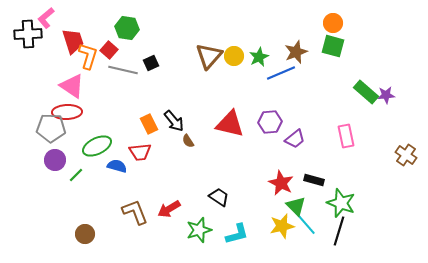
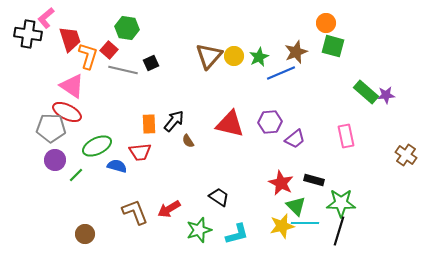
orange circle at (333, 23): moved 7 px left
black cross at (28, 34): rotated 12 degrees clockwise
red trapezoid at (73, 41): moved 3 px left, 2 px up
red ellipse at (67, 112): rotated 28 degrees clockwise
black arrow at (174, 121): rotated 100 degrees counterclockwise
orange rectangle at (149, 124): rotated 24 degrees clockwise
green star at (341, 203): rotated 20 degrees counterclockwise
cyan line at (305, 223): rotated 48 degrees counterclockwise
